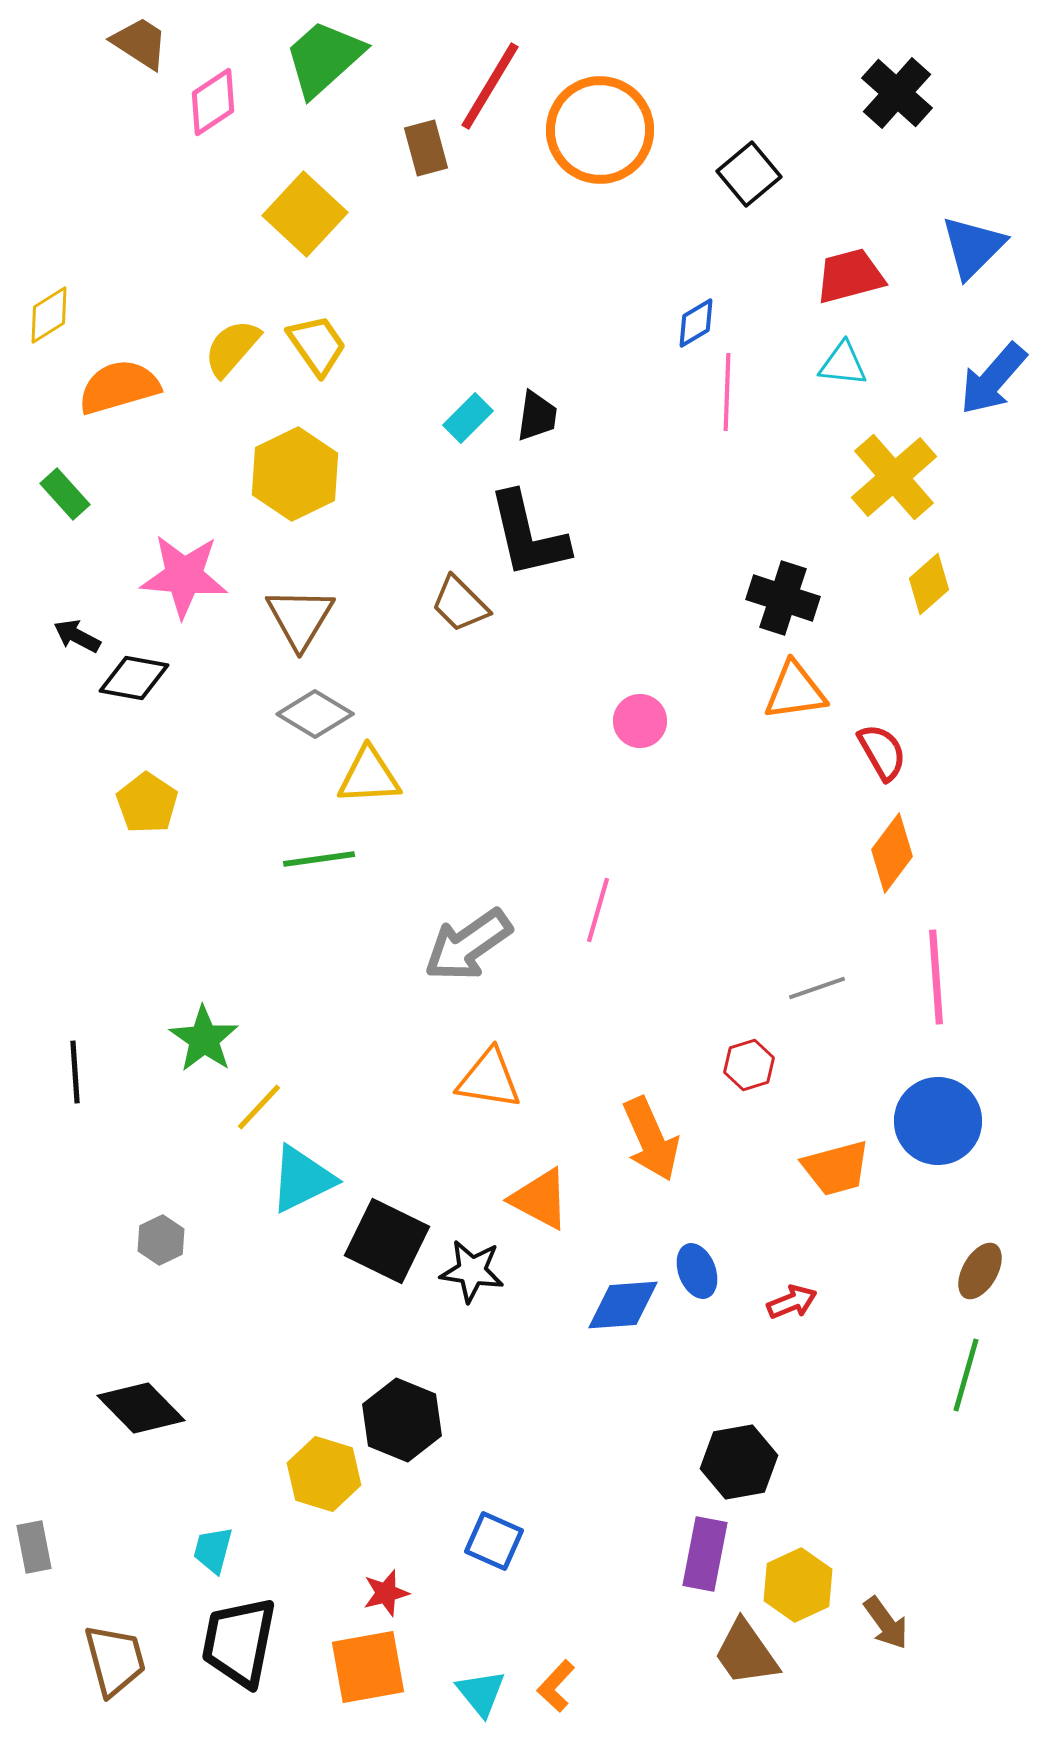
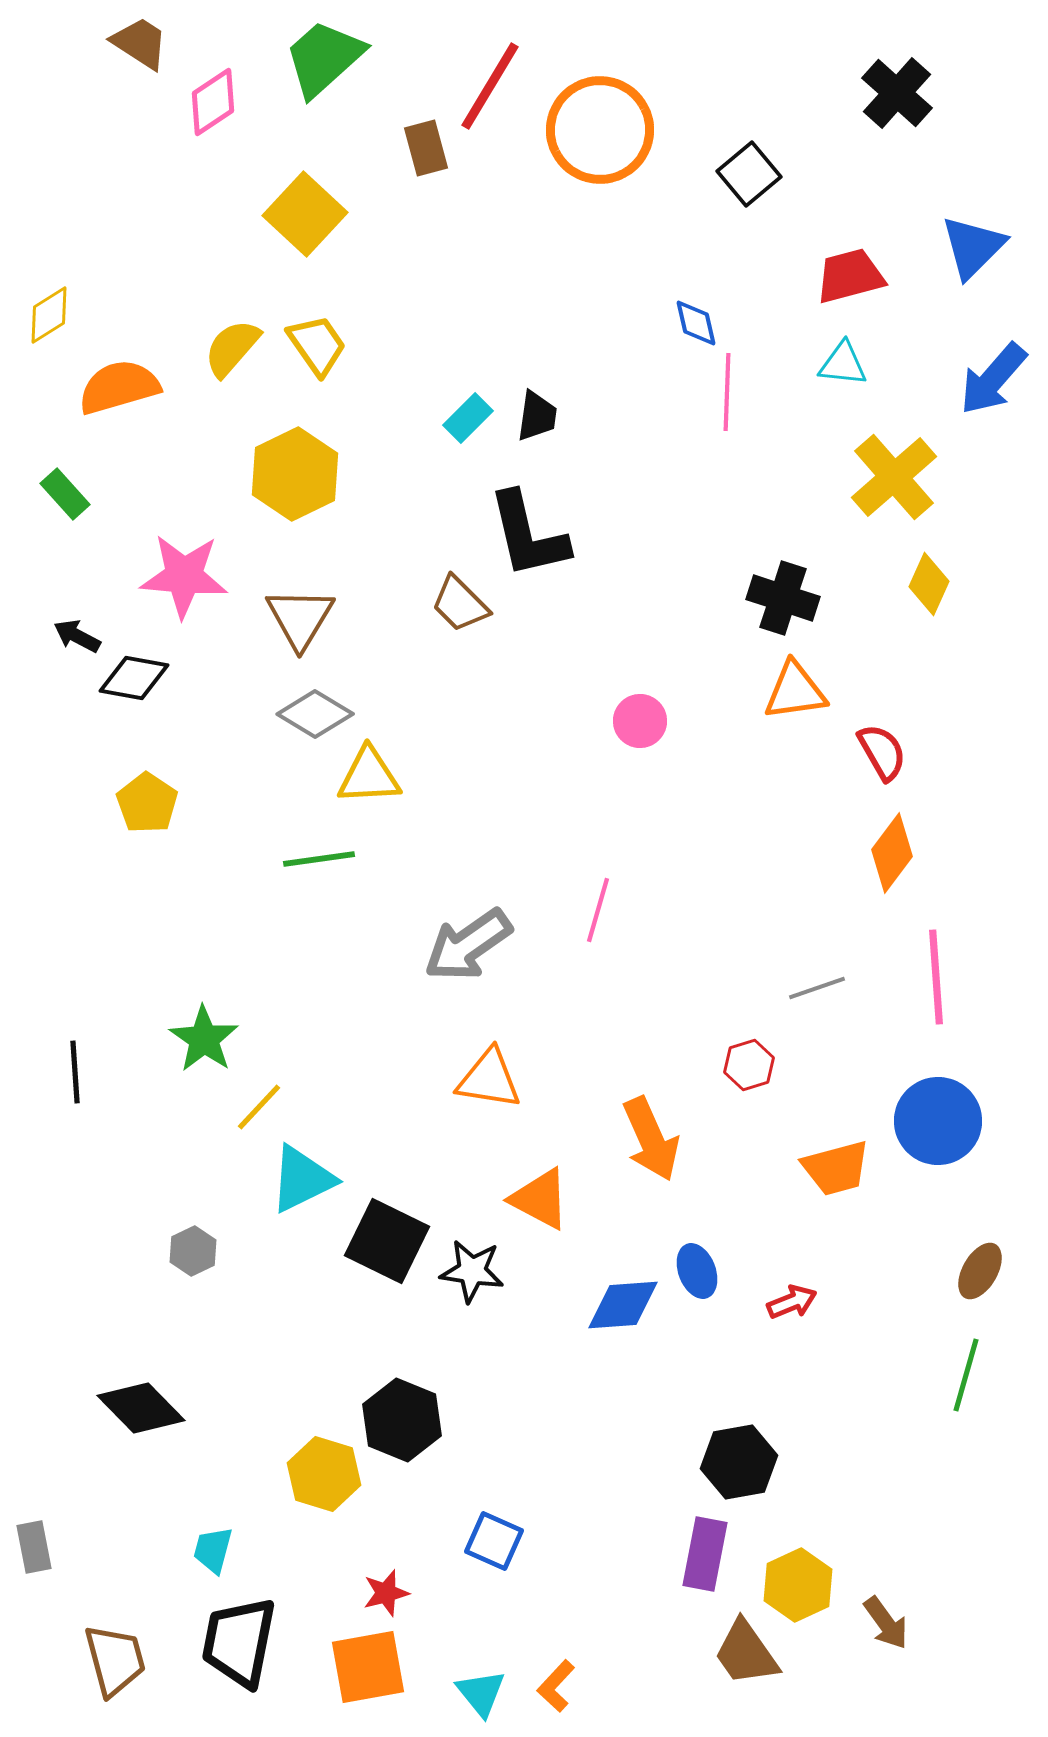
blue diamond at (696, 323): rotated 72 degrees counterclockwise
yellow diamond at (929, 584): rotated 24 degrees counterclockwise
gray hexagon at (161, 1240): moved 32 px right, 11 px down
